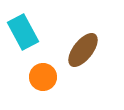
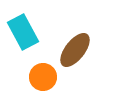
brown ellipse: moved 8 px left
